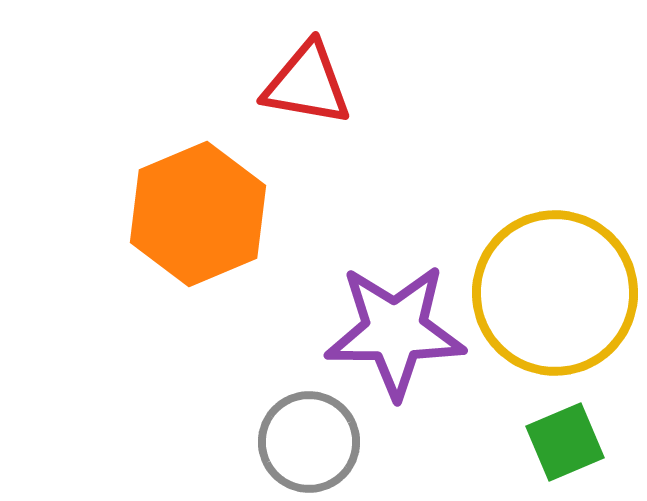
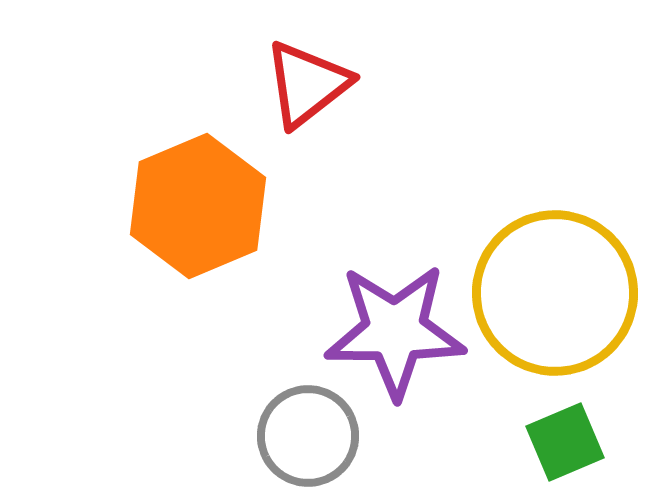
red triangle: rotated 48 degrees counterclockwise
orange hexagon: moved 8 px up
gray circle: moved 1 px left, 6 px up
